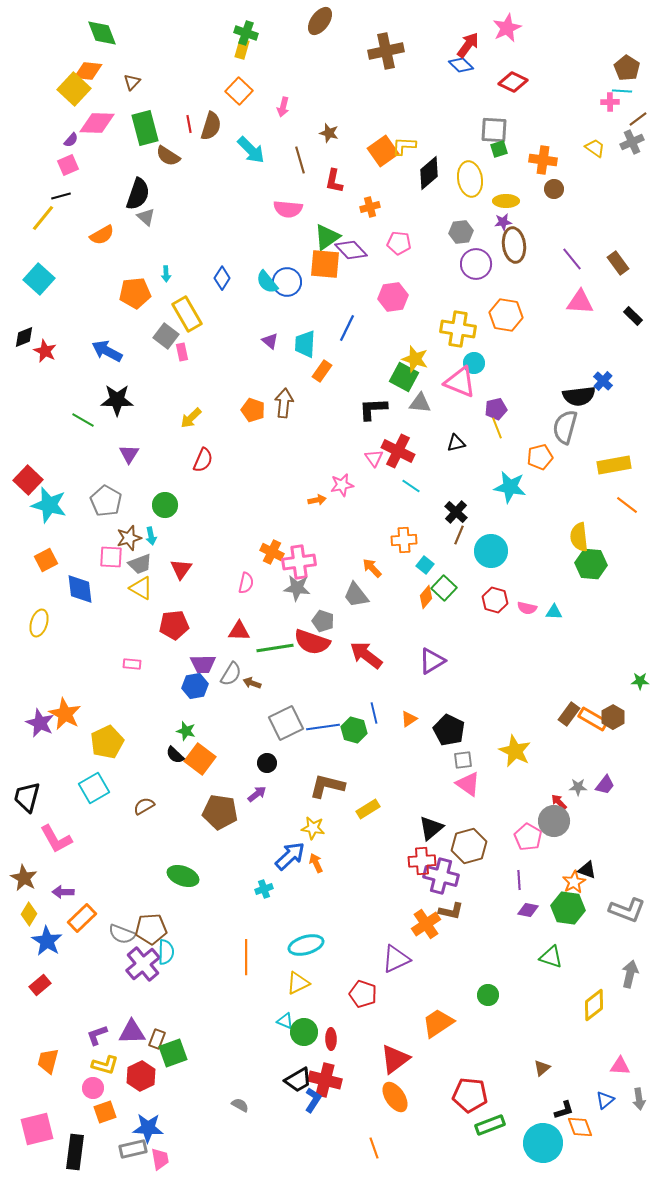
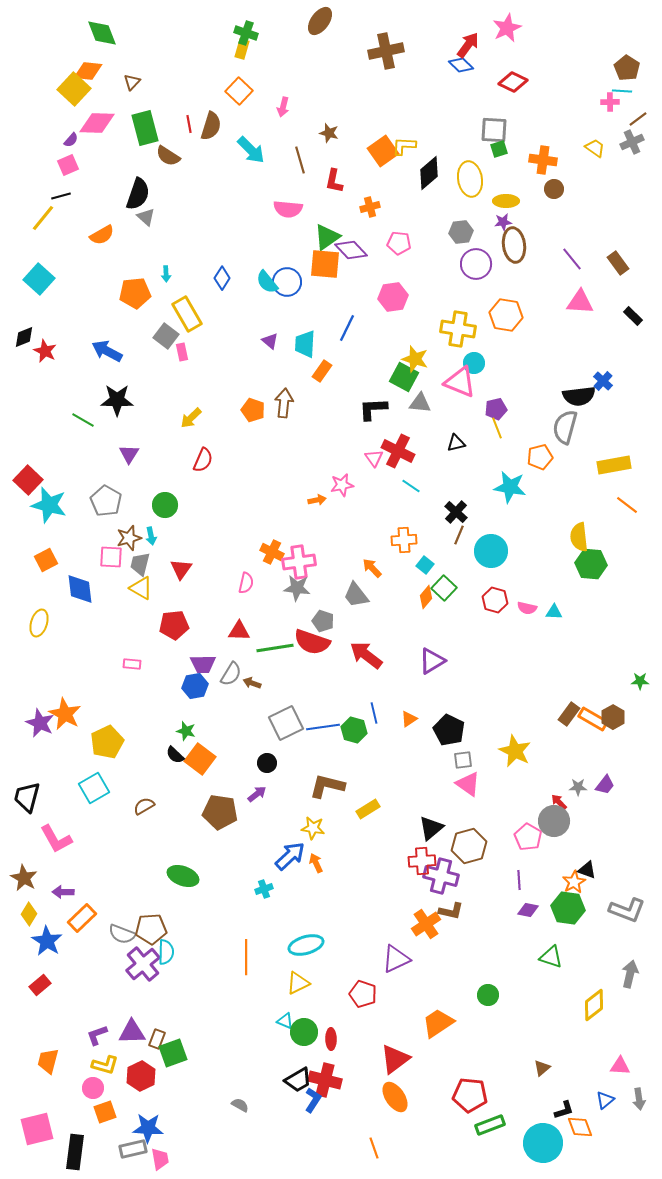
gray trapezoid at (140, 564): rotated 125 degrees clockwise
